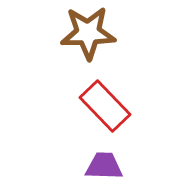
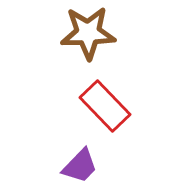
purple trapezoid: moved 24 px left; rotated 132 degrees clockwise
